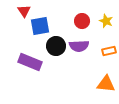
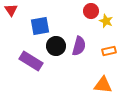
red triangle: moved 13 px left, 1 px up
red circle: moved 9 px right, 10 px up
purple semicircle: rotated 72 degrees counterclockwise
purple rectangle: moved 1 px right, 1 px up; rotated 10 degrees clockwise
orange triangle: moved 3 px left, 1 px down
